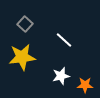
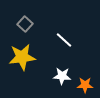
white star: moved 1 px right; rotated 18 degrees clockwise
